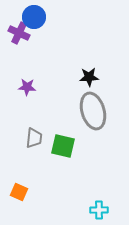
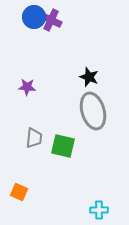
purple cross: moved 32 px right, 13 px up
black star: rotated 24 degrees clockwise
